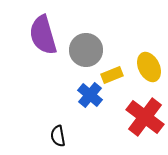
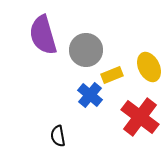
red cross: moved 5 px left
